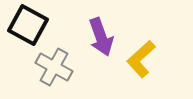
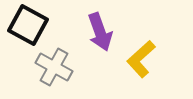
purple arrow: moved 1 px left, 5 px up
